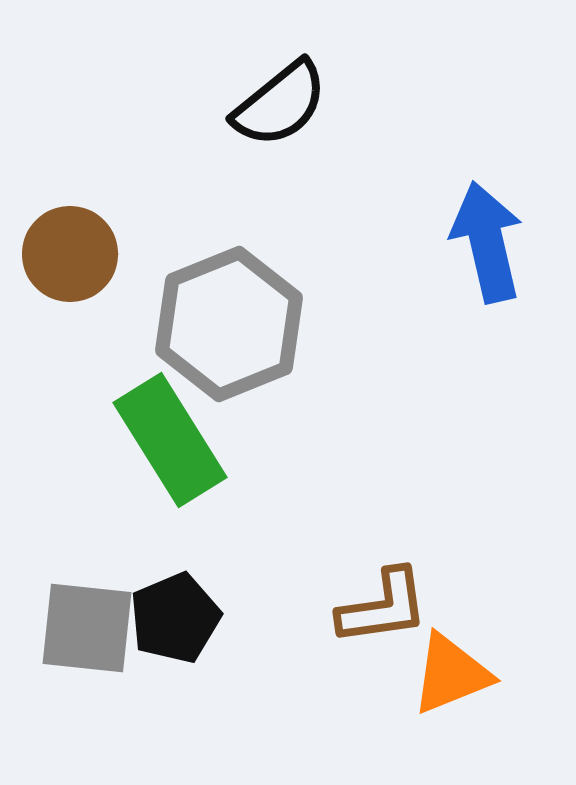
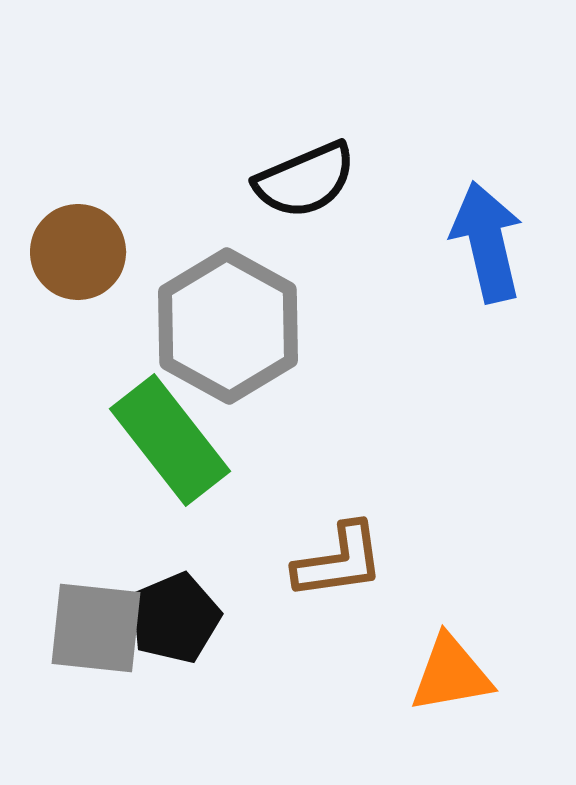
black semicircle: moved 25 px right, 76 px down; rotated 16 degrees clockwise
brown circle: moved 8 px right, 2 px up
gray hexagon: moved 1 px left, 2 px down; rotated 9 degrees counterclockwise
green rectangle: rotated 6 degrees counterclockwise
brown L-shape: moved 44 px left, 46 px up
gray square: moved 9 px right
orange triangle: rotated 12 degrees clockwise
